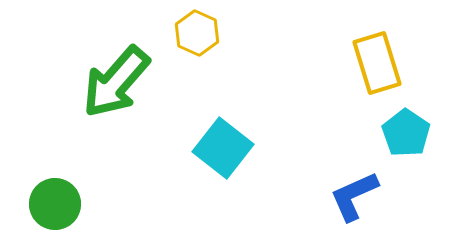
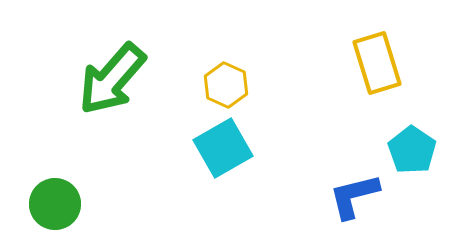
yellow hexagon: moved 29 px right, 52 px down
green arrow: moved 4 px left, 3 px up
cyan pentagon: moved 6 px right, 17 px down
cyan square: rotated 22 degrees clockwise
blue L-shape: rotated 10 degrees clockwise
